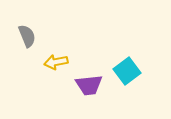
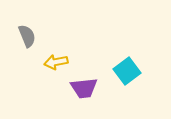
purple trapezoid: moved 5 px left, 3 px down
